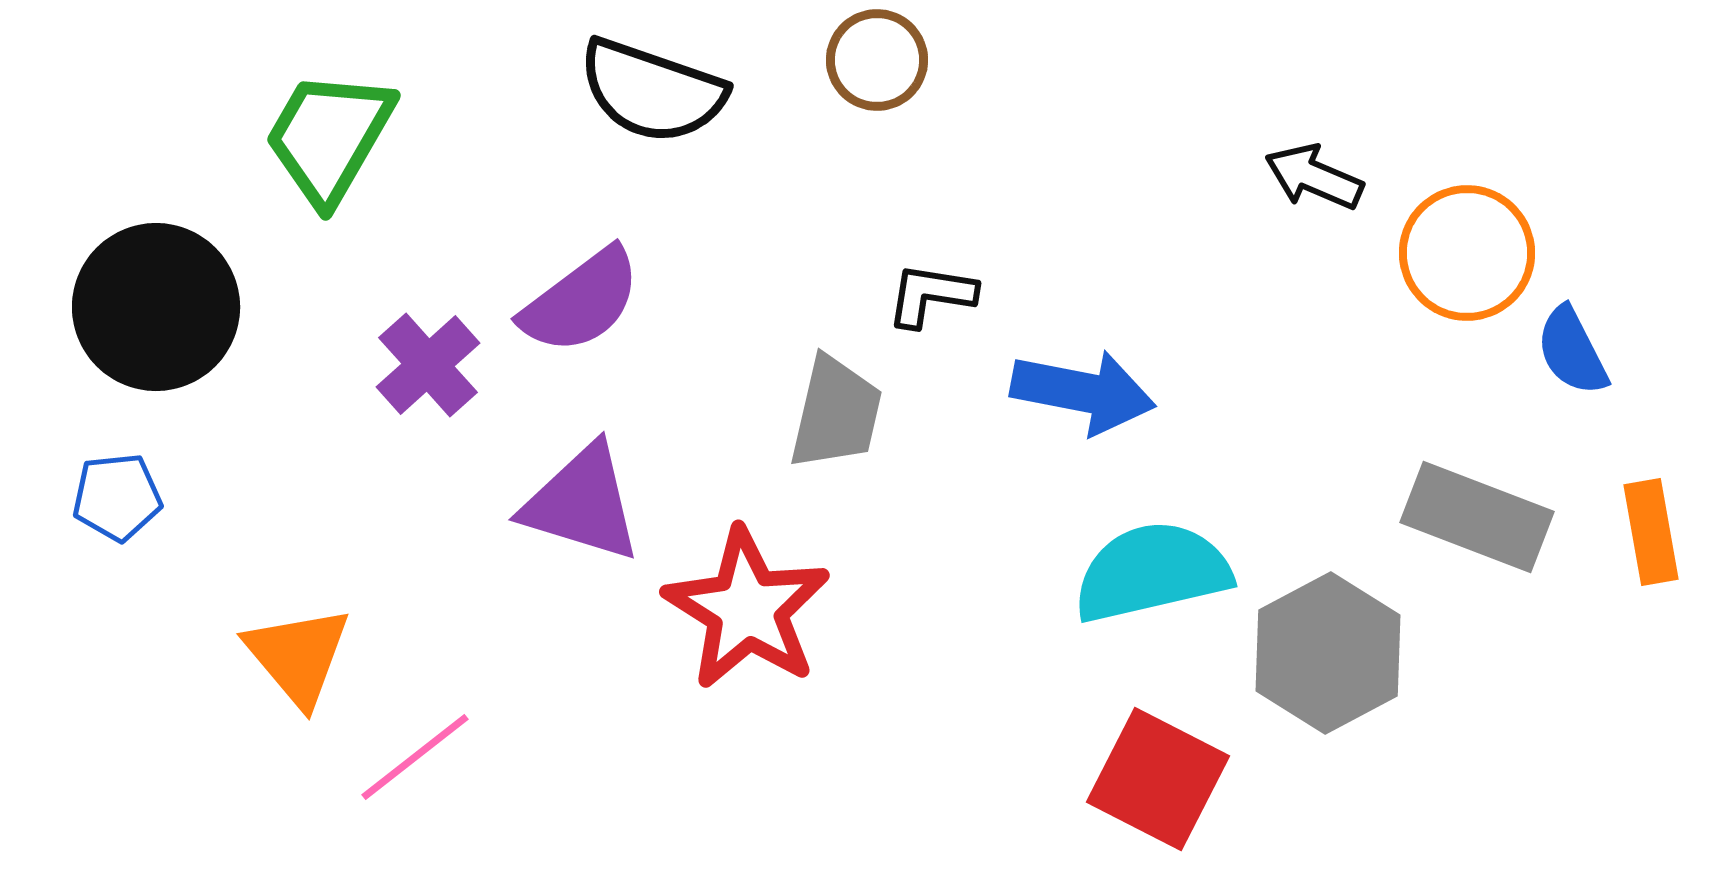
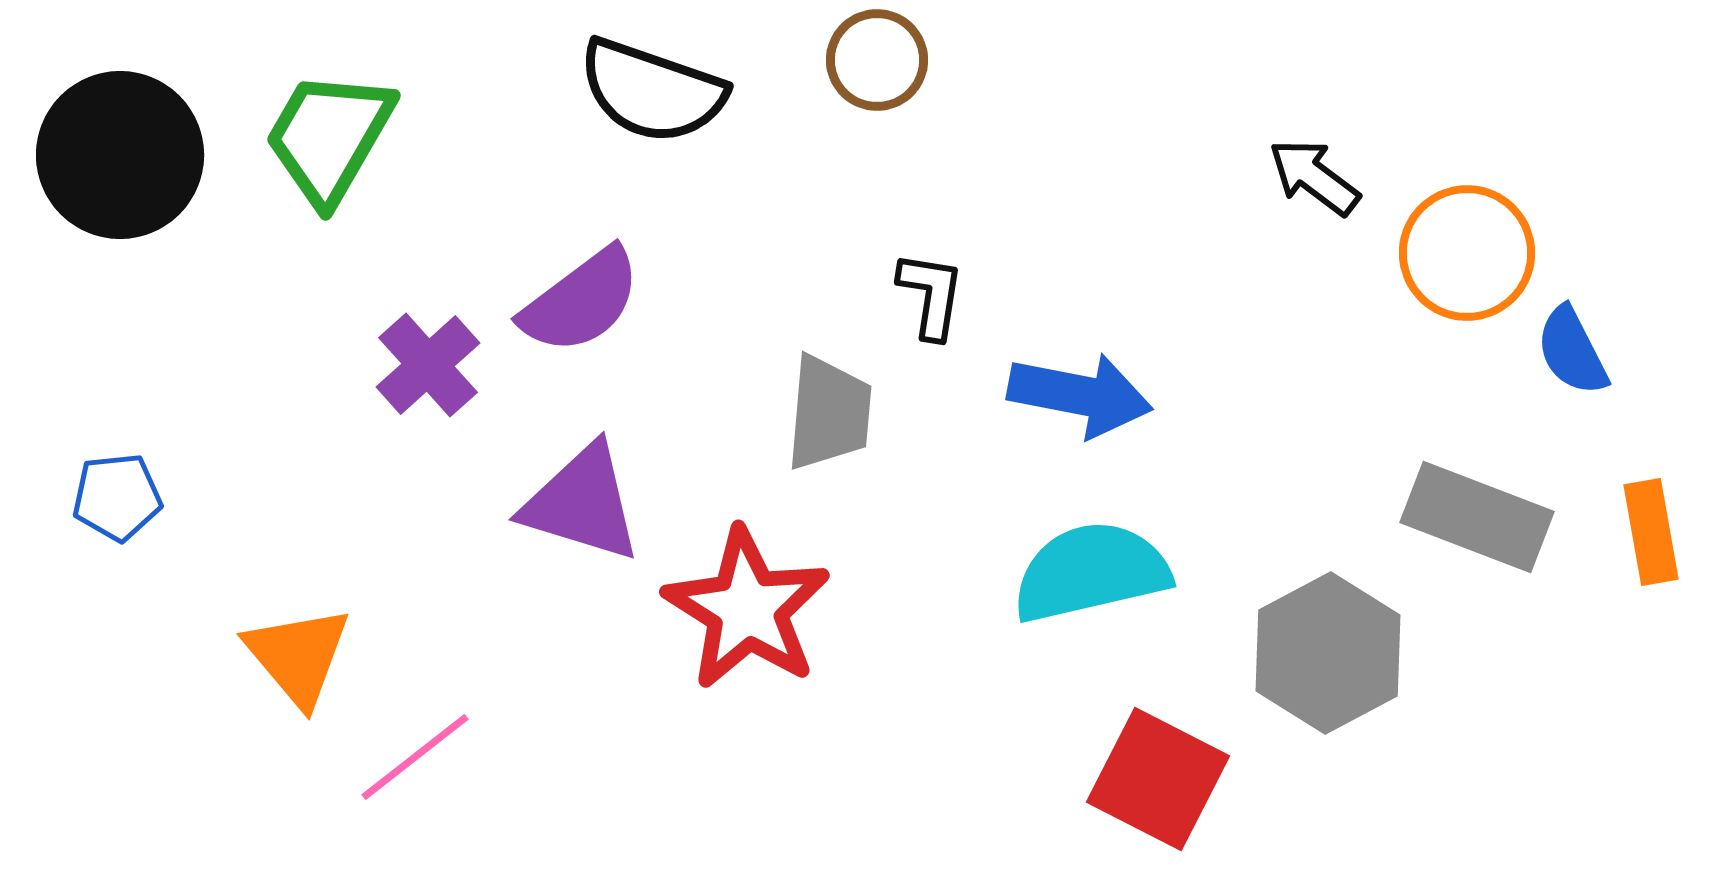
black arrow: rotated 14 degrees clockwise
black L-shape: rotated 90 degrees clockwise
black circle: moved 36 px left, 152 px up
blue arrow: moved 3 px left, 3 px down
gray trapezoid: moved 7 px left; rotated 8 degrees counterclockwise
cyan semicircle: moved 61 px left
